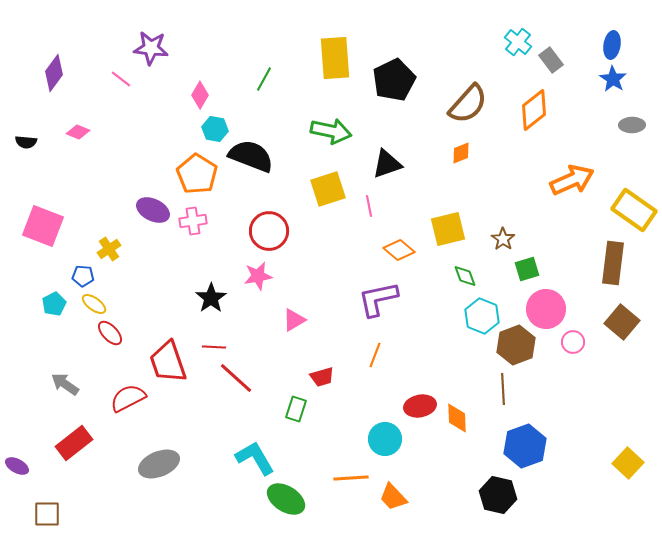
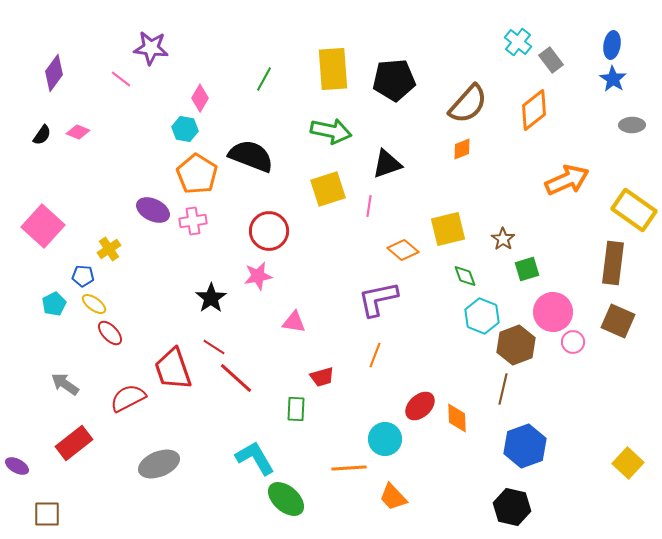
yellow rectangle at (335, 58): moved 2 px left, 11 px down
black pentagon at (394, 80): rotated 21 degrees clockwise
pink diamond at (200, 95): moved 3 px down
cyan hexagon at (215, 129): moved 30 px left
black semicircle at (26, 142): moved 16 px right, 7 px up; rotated 60 degrees counterclockwise
orange diamond at (461, 153): moved 1 px right, 4 px up
orange arrow at (572, 180): moved 5 px left
pink line at (369, 206): rotated 20 degrees clockwise
pink square at (43, 226): rotated 21 degrees clockwise
orange diamond at (399, 250): moved 4 px right
pink circle at (546, 309): moved 7 px right, 3 px down
pink triangle at (294, 320): moved 2 px down; rotated 40 degrees clockwise
brown square at (622, 322): moved 4 px left, 1 px up; rotated 16 degrees counterclockwise
red line at (214, 347): rotated 30 degrees clockwise
red trapezoid at (168, 362): moved 5 px right, 7 px down
brown line at (503, 389): rotated 16 degrees clockwise
red ellipse at (420, 406): rotated 32 degrees counterclockwise
green rectangle at (296, 409): rotated 15 degrees counterclockwise
orange line at (351, 478): moved 2 px left, 10 px up
black hexagon at (498, 495): moved 14 px right, 12 px down
green ellipse at (286, 499): rotated 9 degrees clockwise
